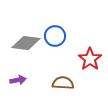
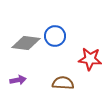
red star: rotated 30 degrees counterclockwise
